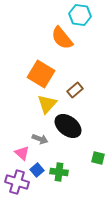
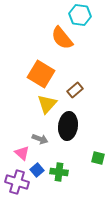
black ellipse: rotated 60 degrees clockwise
